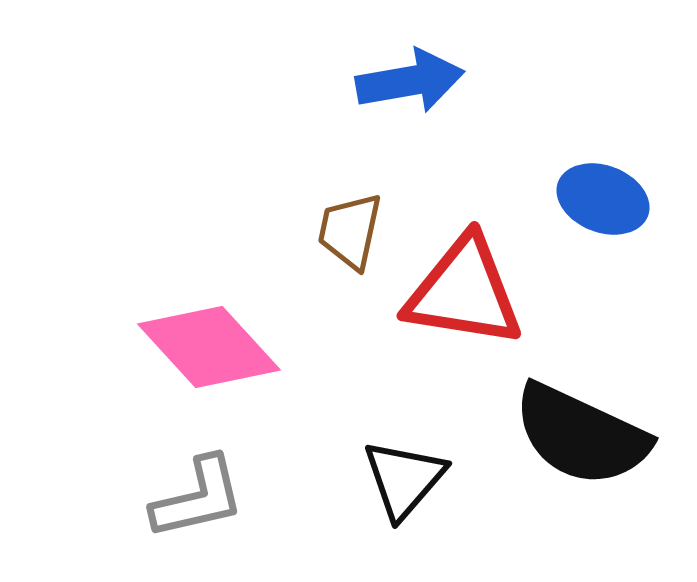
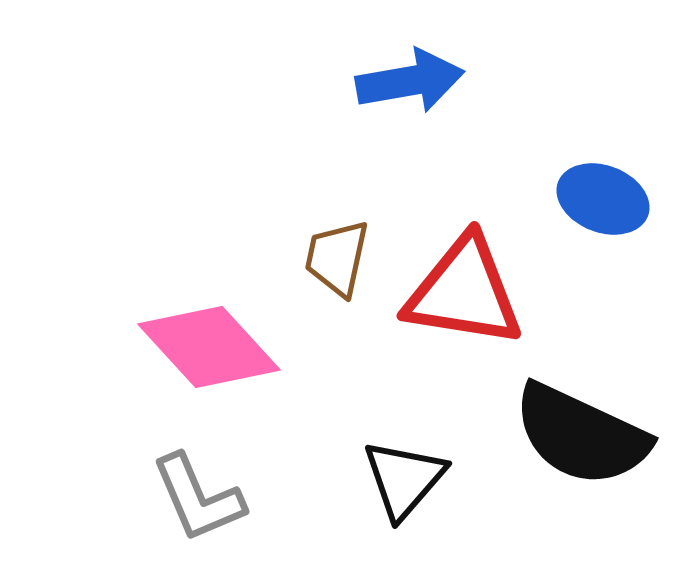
brown trapezoid: moved 13 px left, 27 px down
gray L-shape: rotated 80 degrees clockwise
